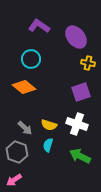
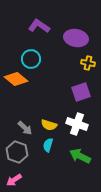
purple ellipse: moved 1 px down; rotated 40 degrees counterclockwise
orange diamond: moved 8 px left, 8 px up
